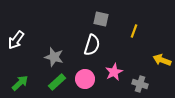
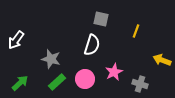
yellow line: moved 2 px right
gray star: moved 3 px left, 2 px down
